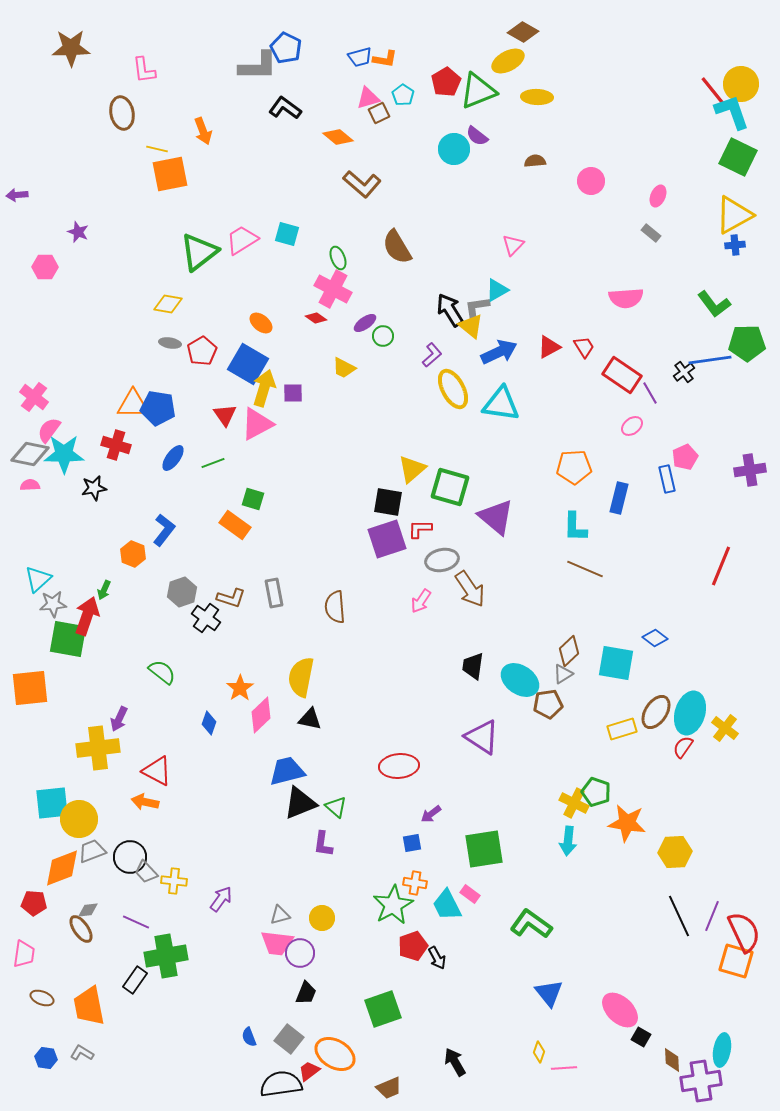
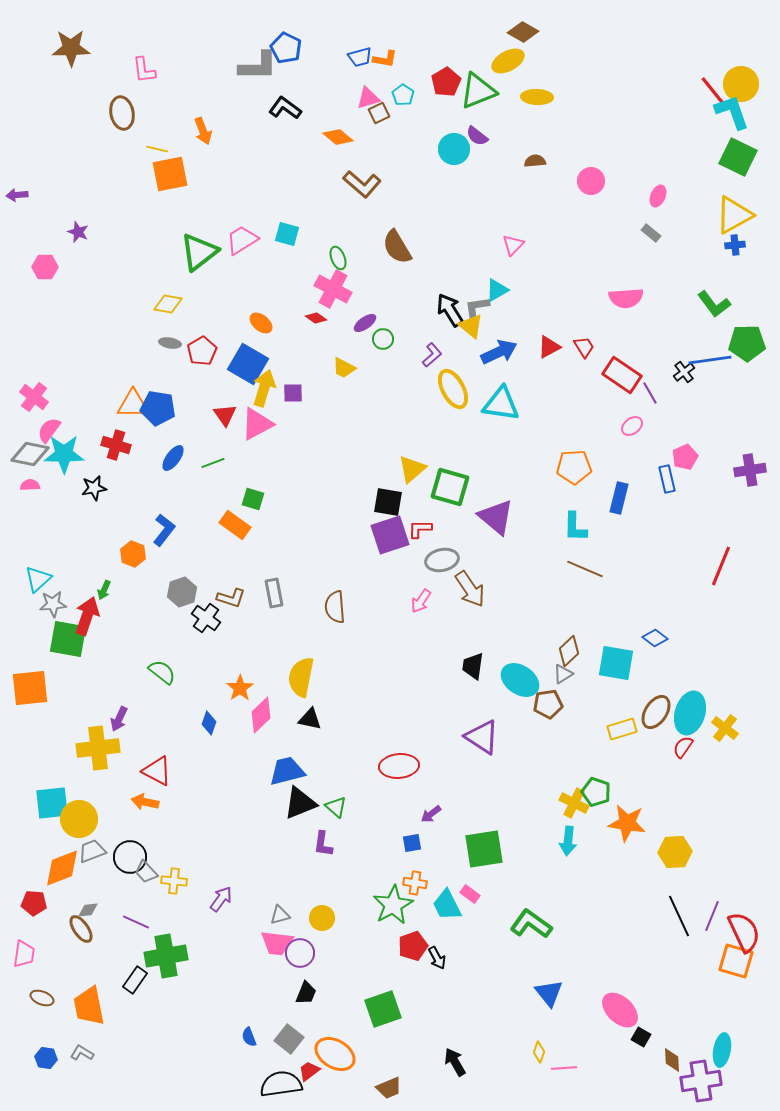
green circle at (383, 336): moved 3 px down
purple square at (387, 539): moved 3 px right, 4 px up
